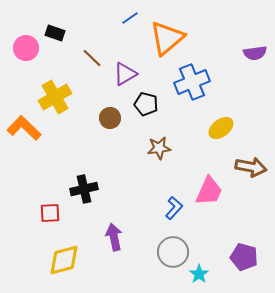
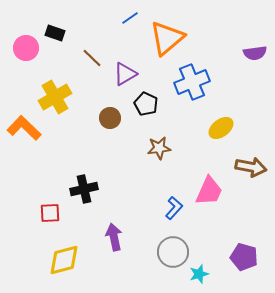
black pentagon: rotated 10 degrees clockwise
cyan star: rotated 18 degrees clockwise
